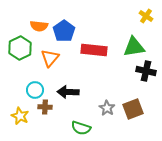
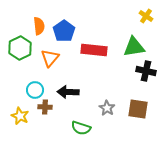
orange semicircle: rotated 102 degrees counterclockwise
brown square: moved 5 px right; rotated 30 degrees clockwise
